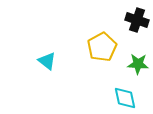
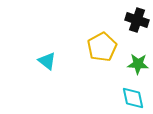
cyan diamond: moved 8 px right
